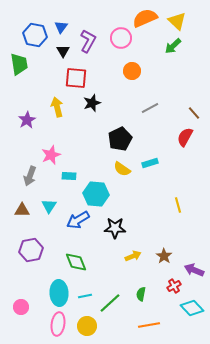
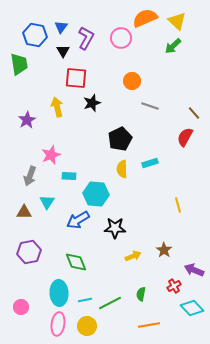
purple L-shape at (88, 41): moved 2 px left, 3 px up
orange circle at (132, 71): moved 10 px down
gray line at (150, 108): moved 2 px up; rotated 48 degrees clockwise
yellow semicircle at (122, 169): rotated 54 degrees clockwise
cyan triangle at (49, 206): moved 2 px left, 4 px up
brown triangle at (22, 210): moved 2 px right, 2 px down
purple hexagon at (31, 250): moved 2 px left, 2 px down
brown star at (164, 256): moved 6 px up
cyan line at (85, 296): moved 4 px down
green line at (110, 303): rotated 15 degrees clockwise
